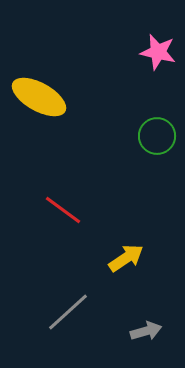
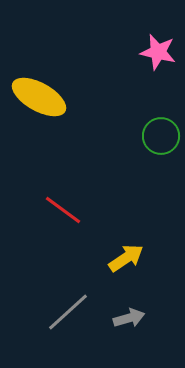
green circle: moved 4 px right
gray arrow: moved 17 px left, 13 px up
